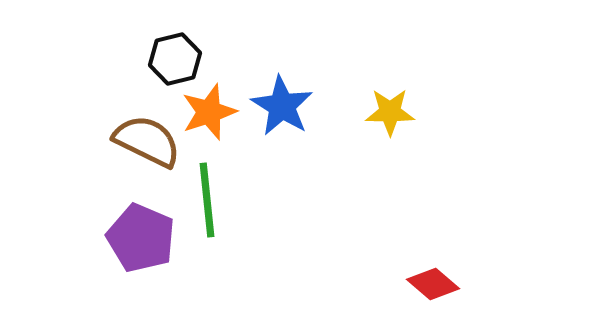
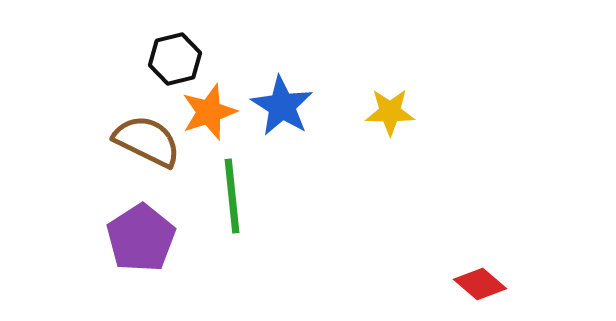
green line: moved 25 px right, 4 px up
purple pentagon: rotated 16 degrees clockwise
red diamond: moved 47 px right
